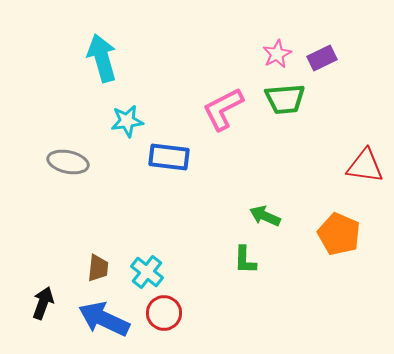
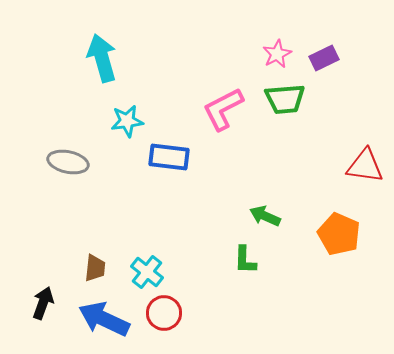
purple rectangle: moved 2 px right
brown trapezoid: moved 3 px left
